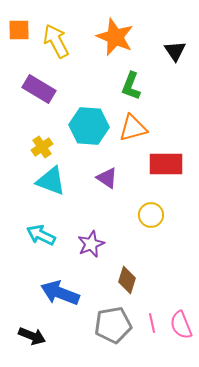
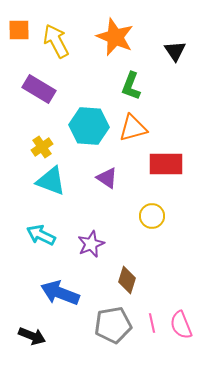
yellow circle: moved 1 px right, 1 px down
